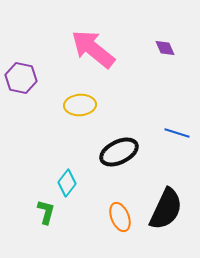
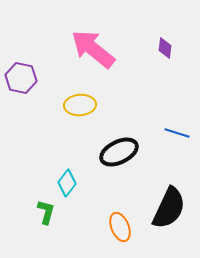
purple diamond: rotated 30 degrees clockwise
black semicircle: moved 3 px right, 1 px up
orange ellipse: moved 10 px down
